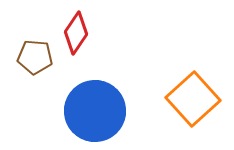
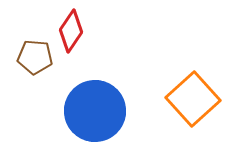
red diamond: moved 5 px left, 2 px up
